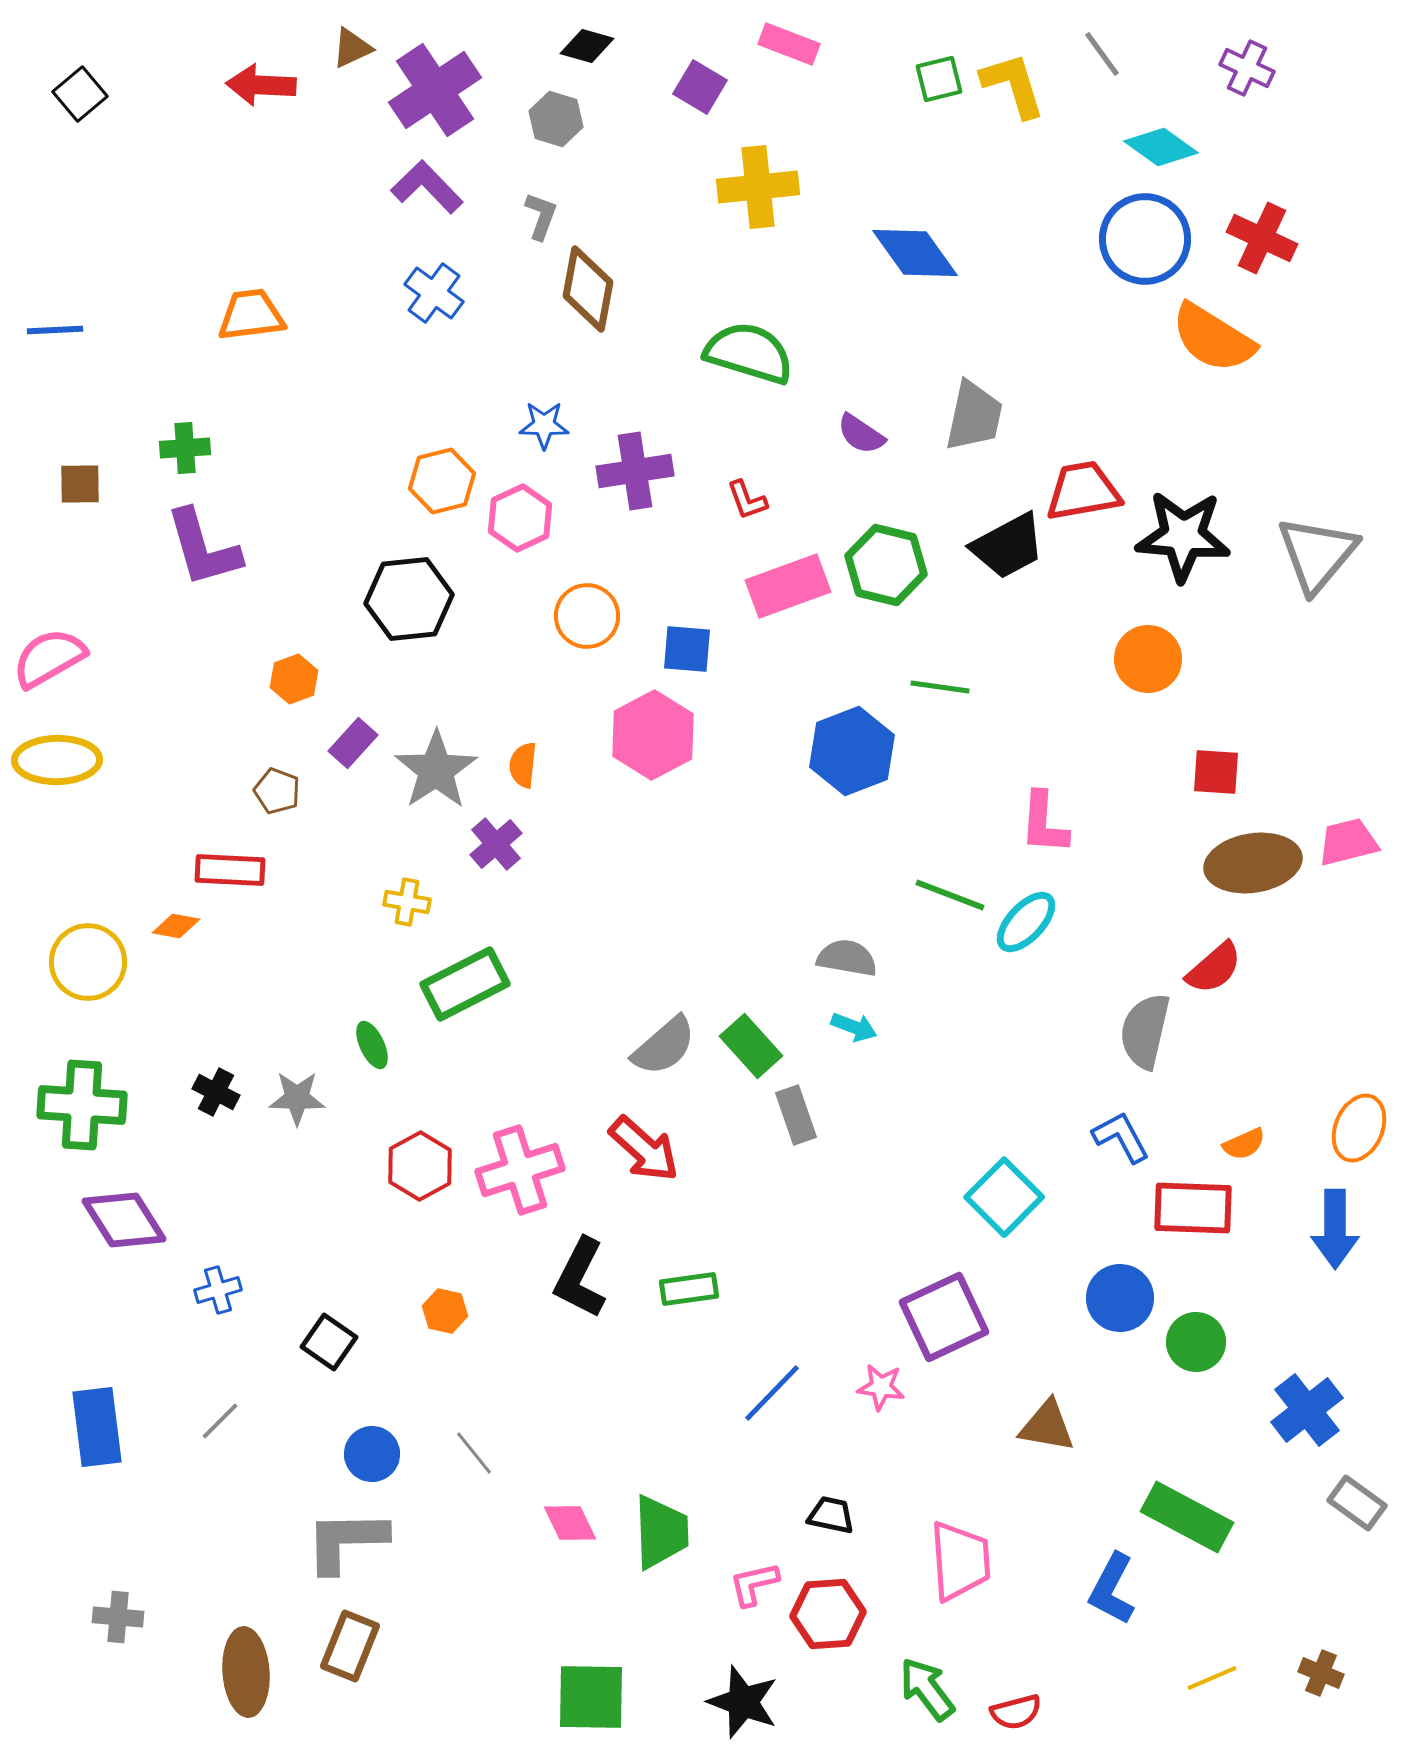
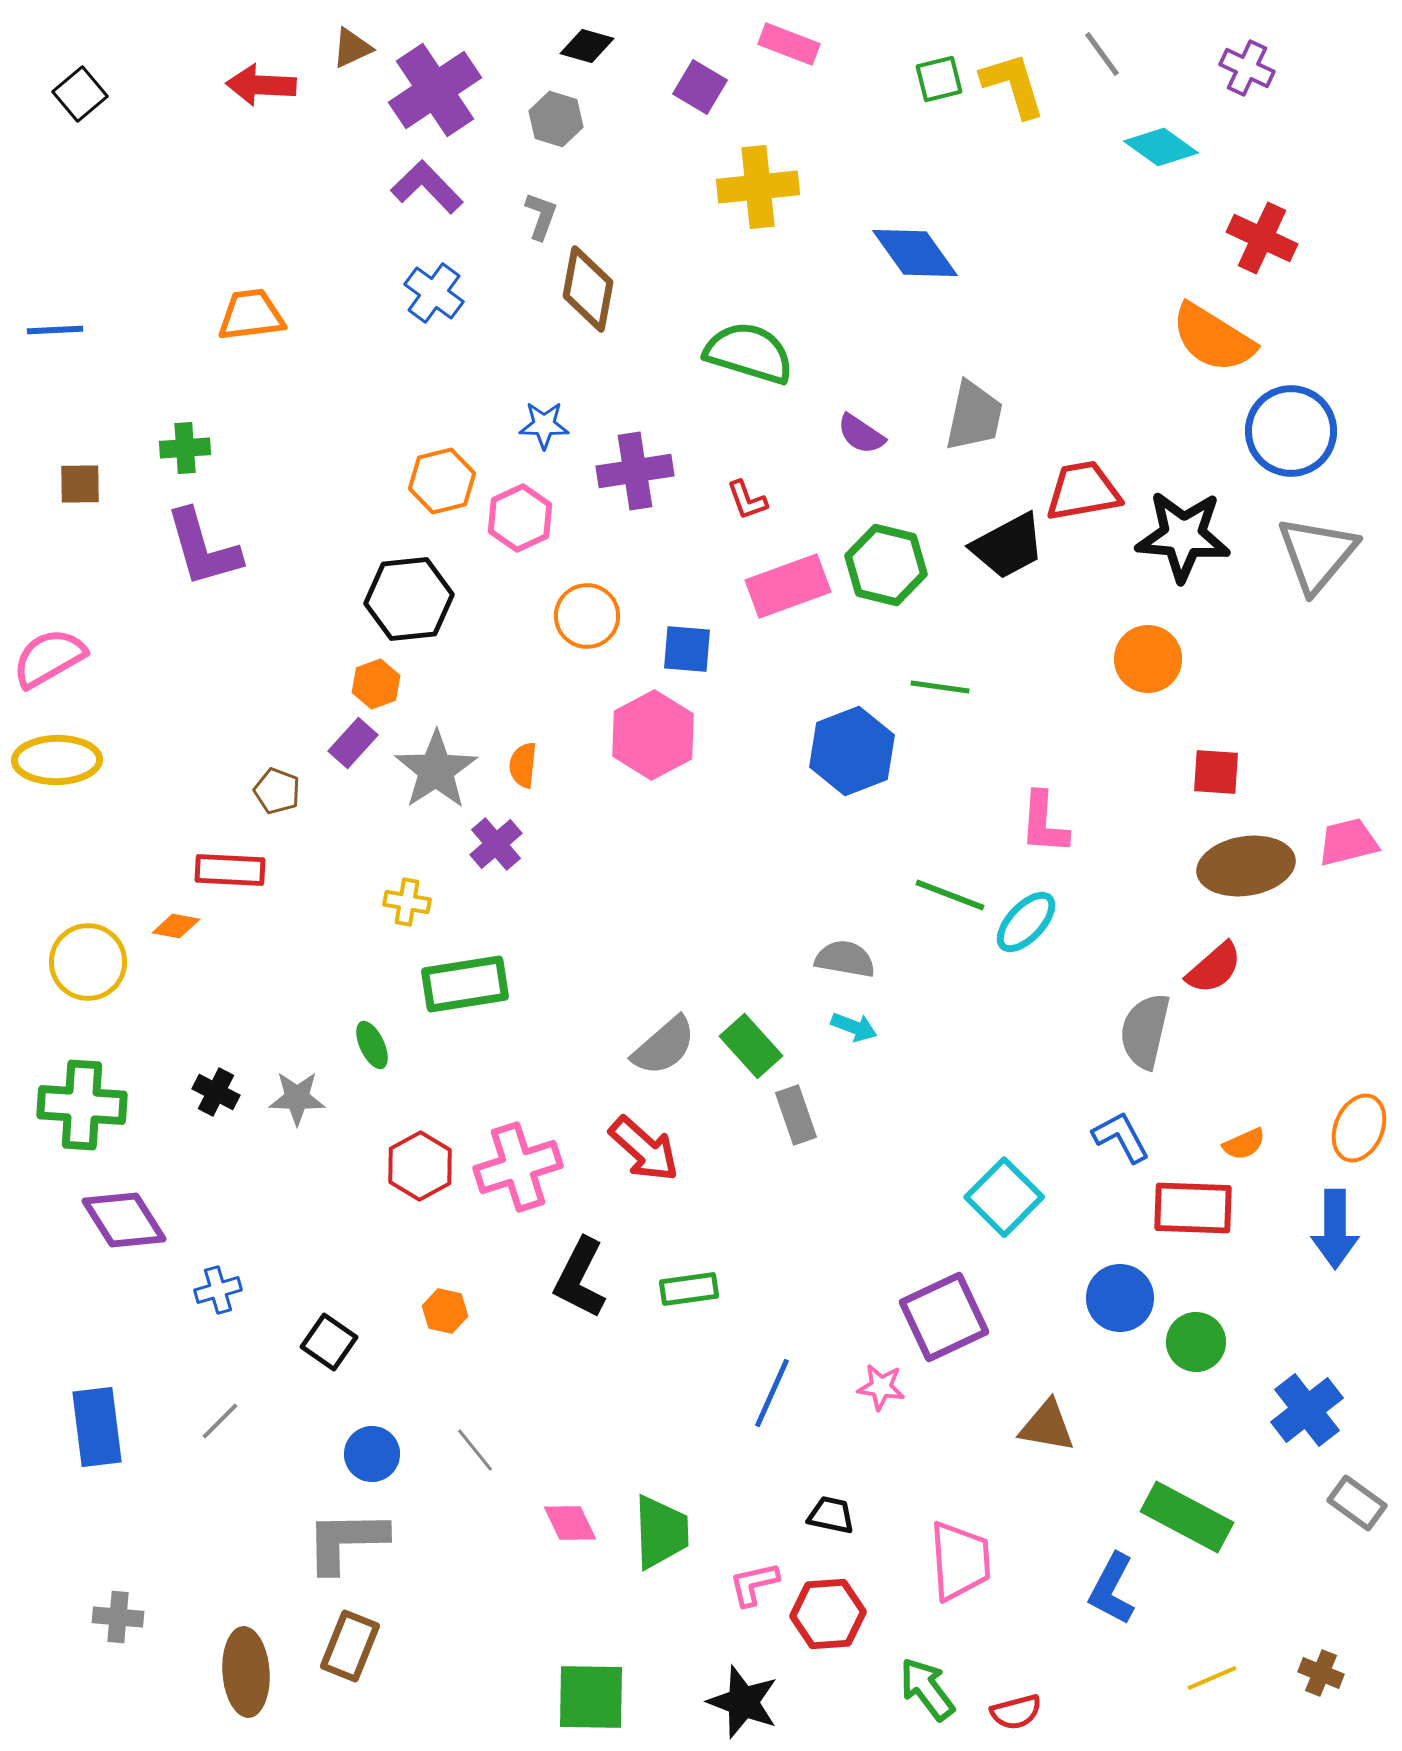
blue circle at (1145, 239): moved 146 px right, 192 px down
orange hexagon at (294, 679): moved 82 px right, 5 px down
brown ellipse at (1253, 863): moved 7 px left, 3 px down
gray semicircle at (847, 958): moved 2 px left, 1 px down
green rectangle at (465, 984): rotated 18 degrees clockwise
pink cross at (520, 1170): moved 2 px left, 3 px up
blue line at (772, 1393): rotated 20 degrees counterclockwise
gray line at (474, 1453): moved 1 px right, 3 px up
